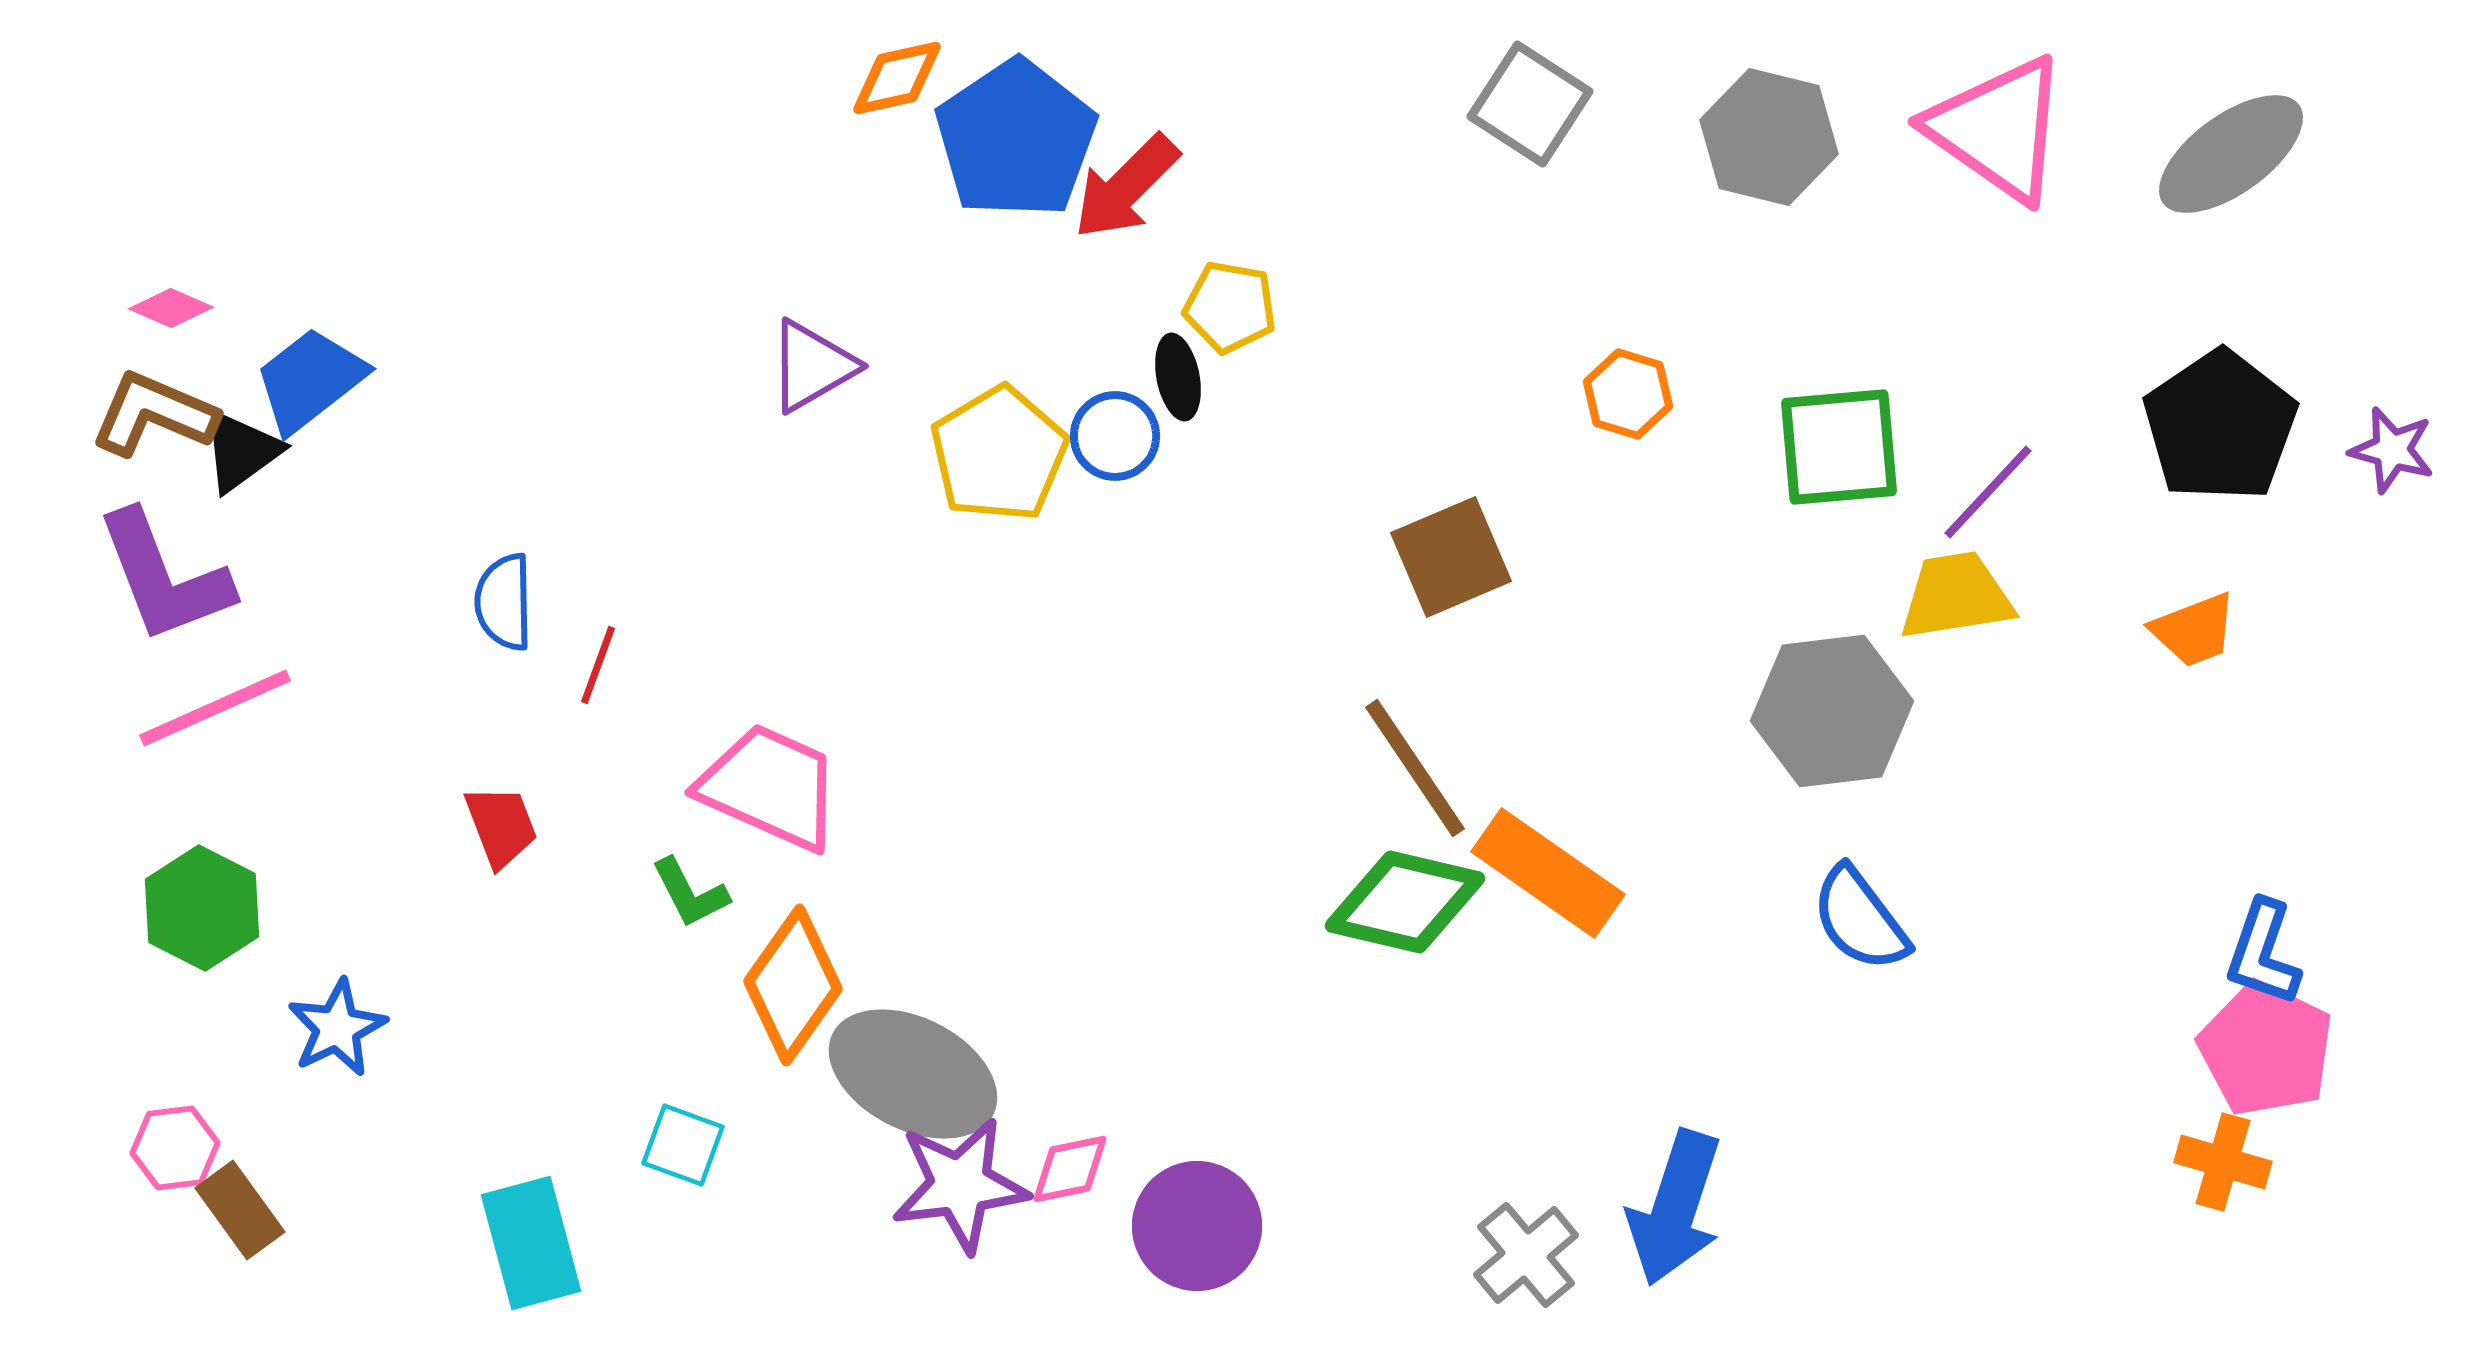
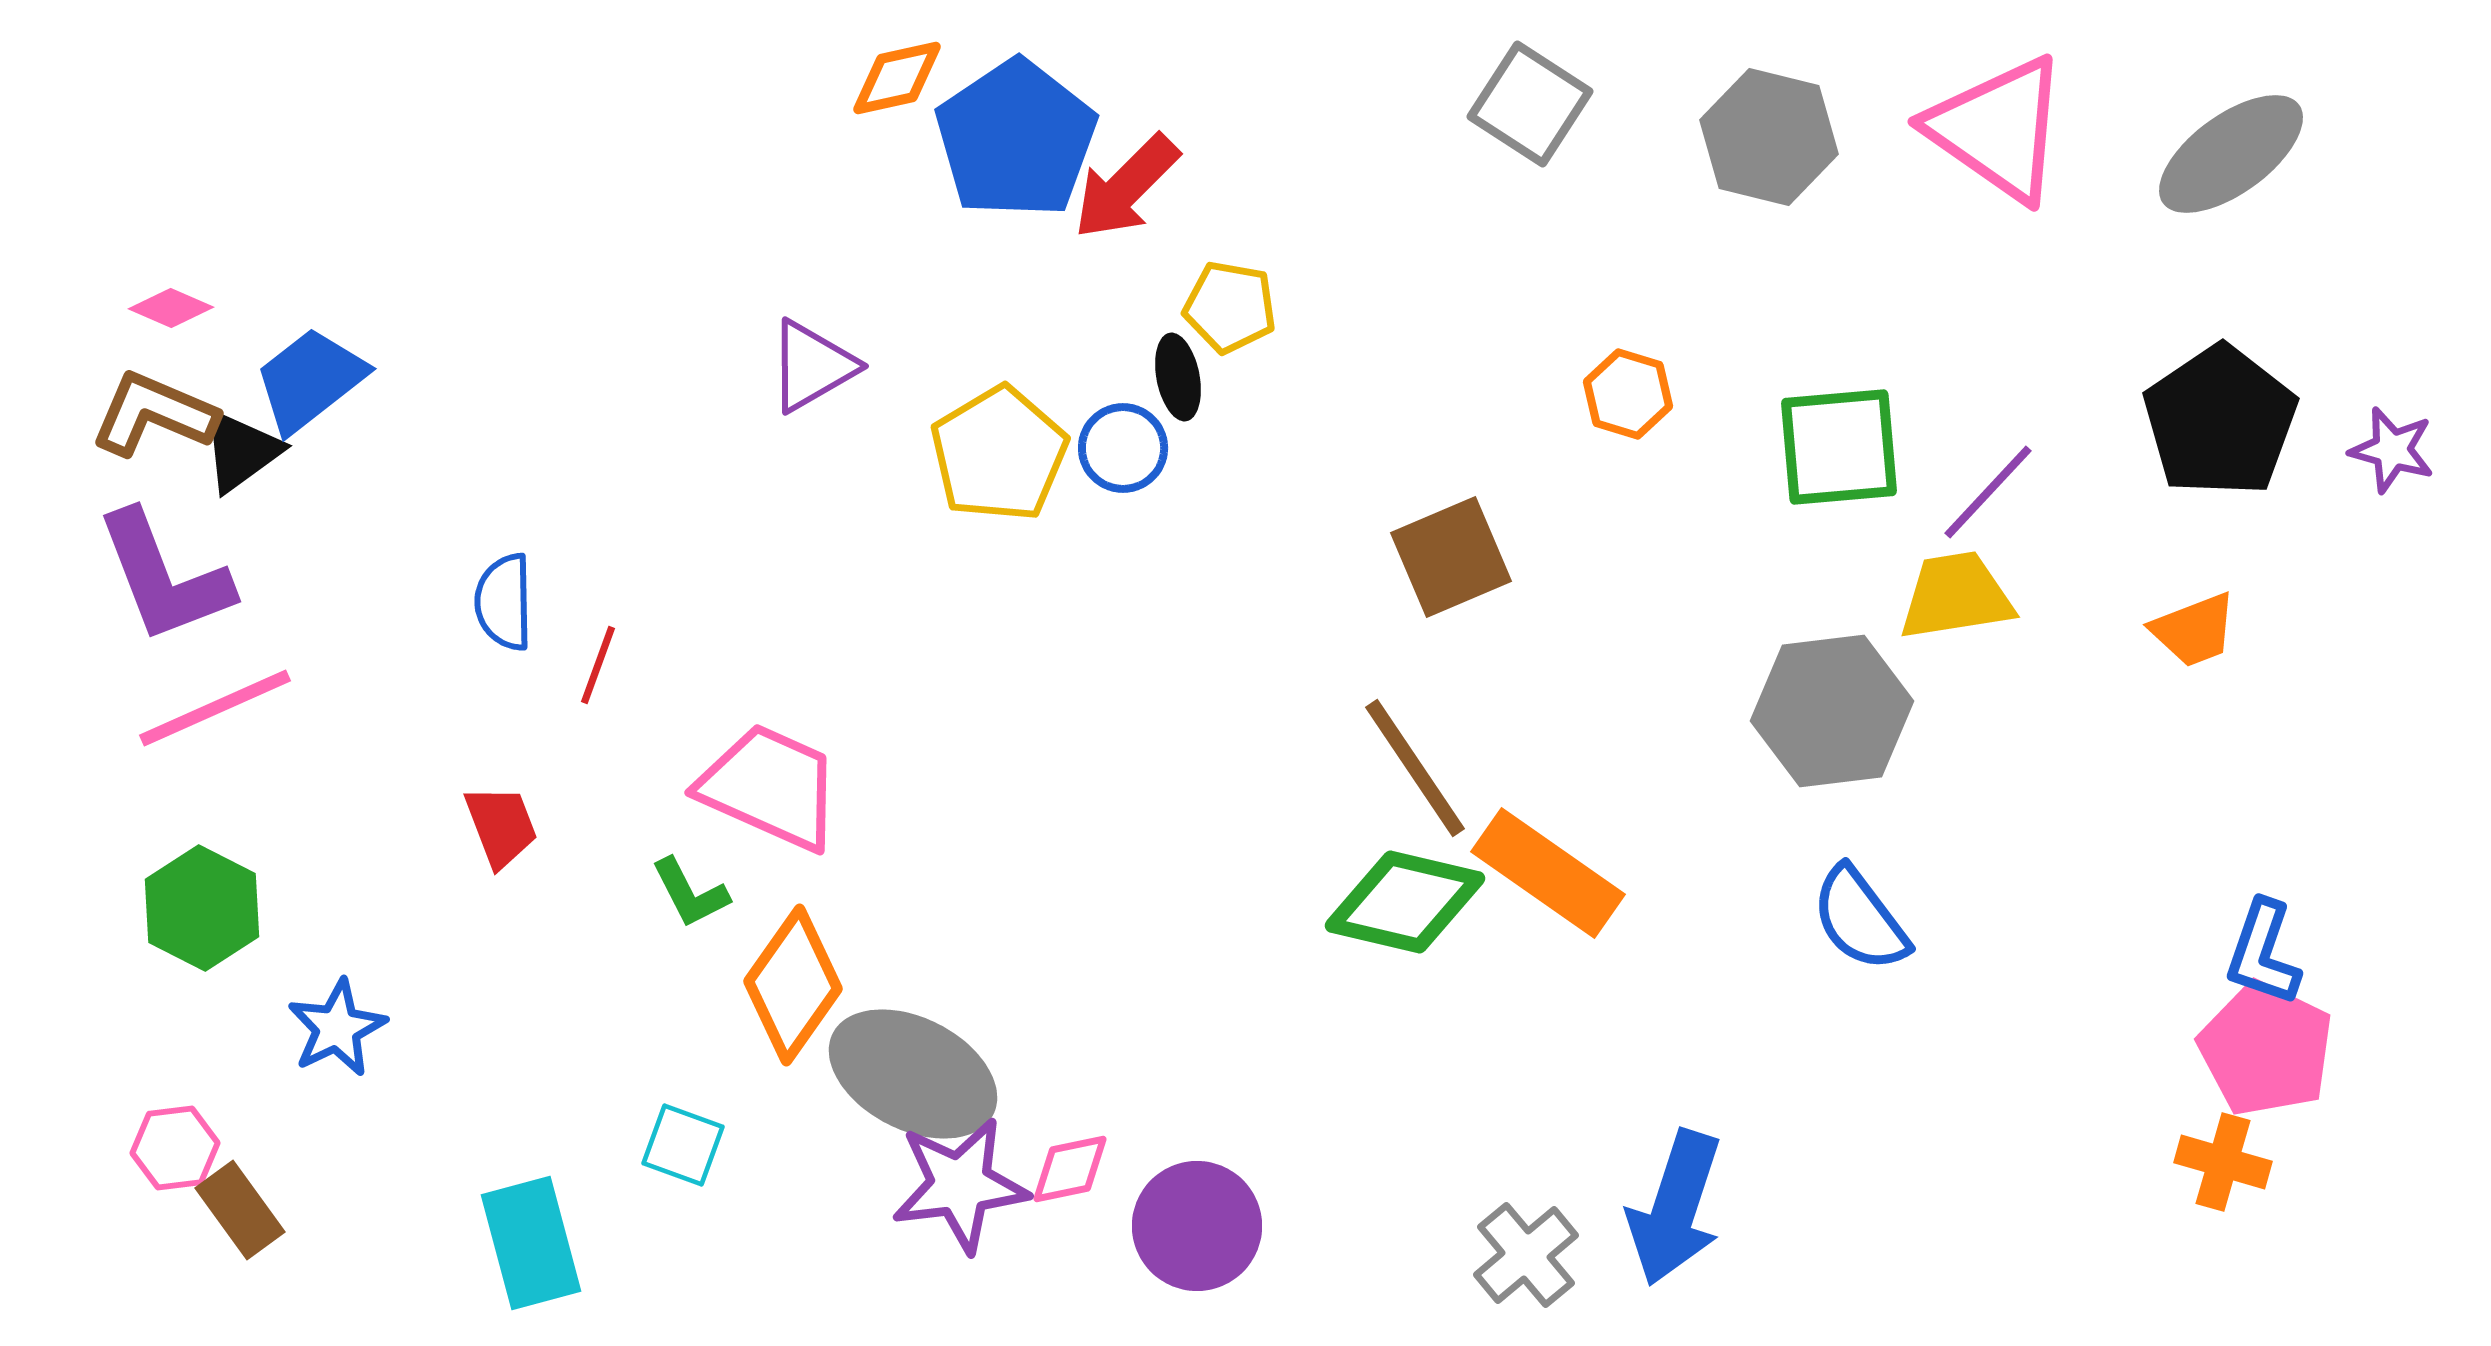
black pentagon at (2220, 426): moved 5 px up
blue circle at (1115, 436): moved 8 px right, 12 px down
